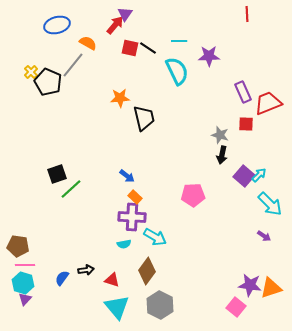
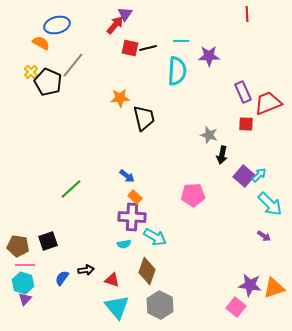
cyan line at (179, 41): moved 2 px right
orange semicircle at (88, 43): moved 47 px left
black line at (148, 48): rotated 48 degrees counterclockwise
cyan semicircle at (177, 71): rotated 28 degrees clockwise
gray star at (220, 135): moved 11 px left
black square at (57, 174): moved 9 px left, 67 px down
brown diamond at (147, 271): rotated 16 degrees counterclockwise
orange triangle at (271, 288): moved 3 px right
